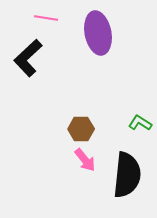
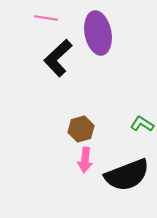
black L-shape: moved 30 px right
green L-shape: moved 2 px right, 1 px down
brown hexagon: rotated 15 degrees counterclockwise
pink arrow: rotated 45 degrees clockwise
black semicircle: rotated 63 degrees clockwise
